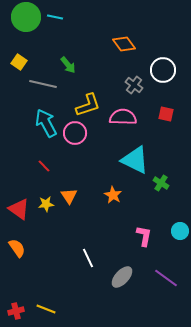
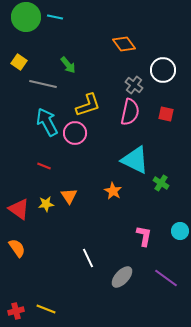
pink semicircle: moved 7 px right, 5 px up; rotated 100 degrees clockwise
cyan arrow: moved 1 px right, 1 px up
red line: rotated 24 degrees counterclockwise
orange star: moved 4 px up
